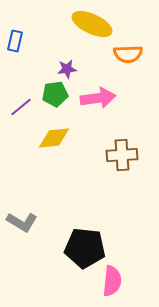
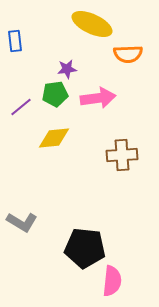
blue rectangle: rotated 20 degrees counterclockwise
